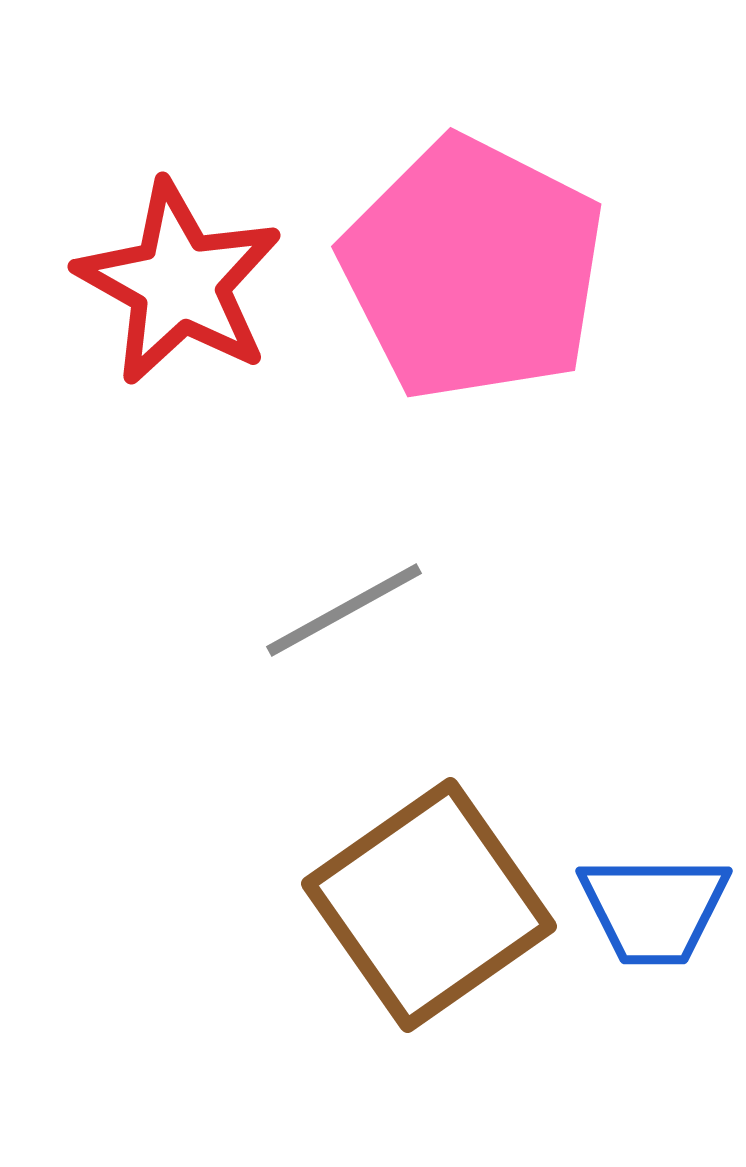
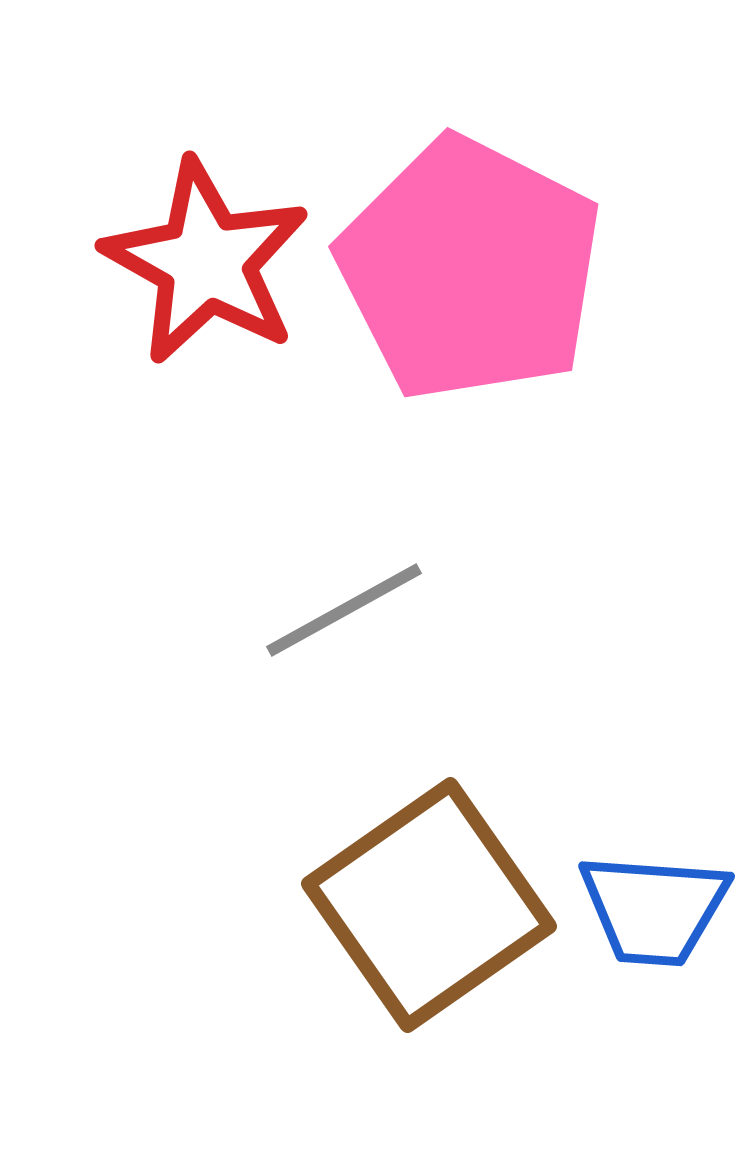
pink pentagon: moved 3 px left
red star: moved 27 px right, 21 px up
blue trapezoid: rotated 4 degrees clockwise
